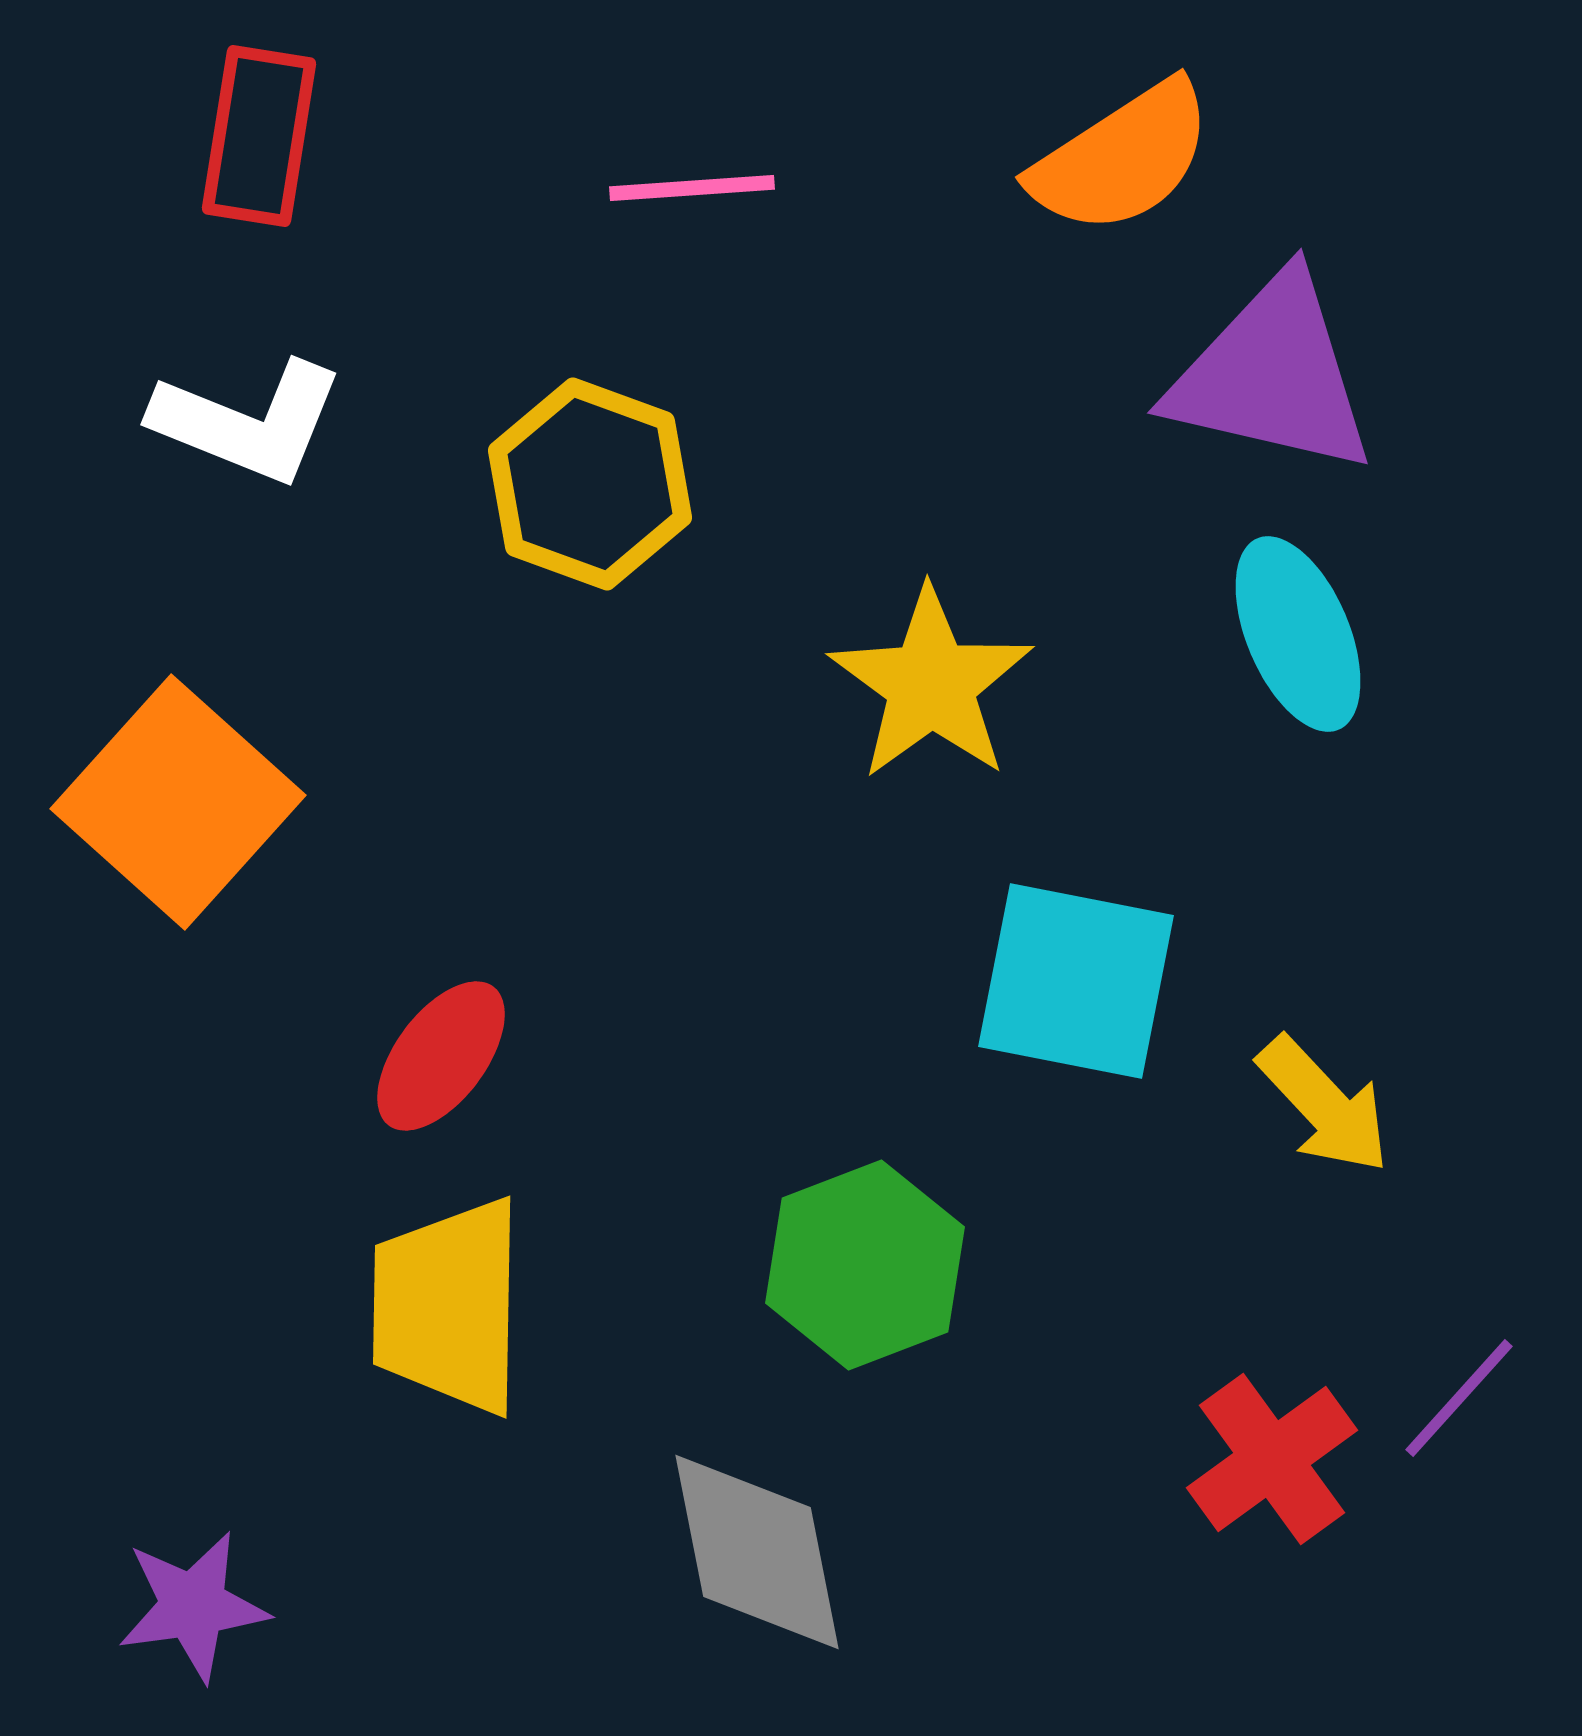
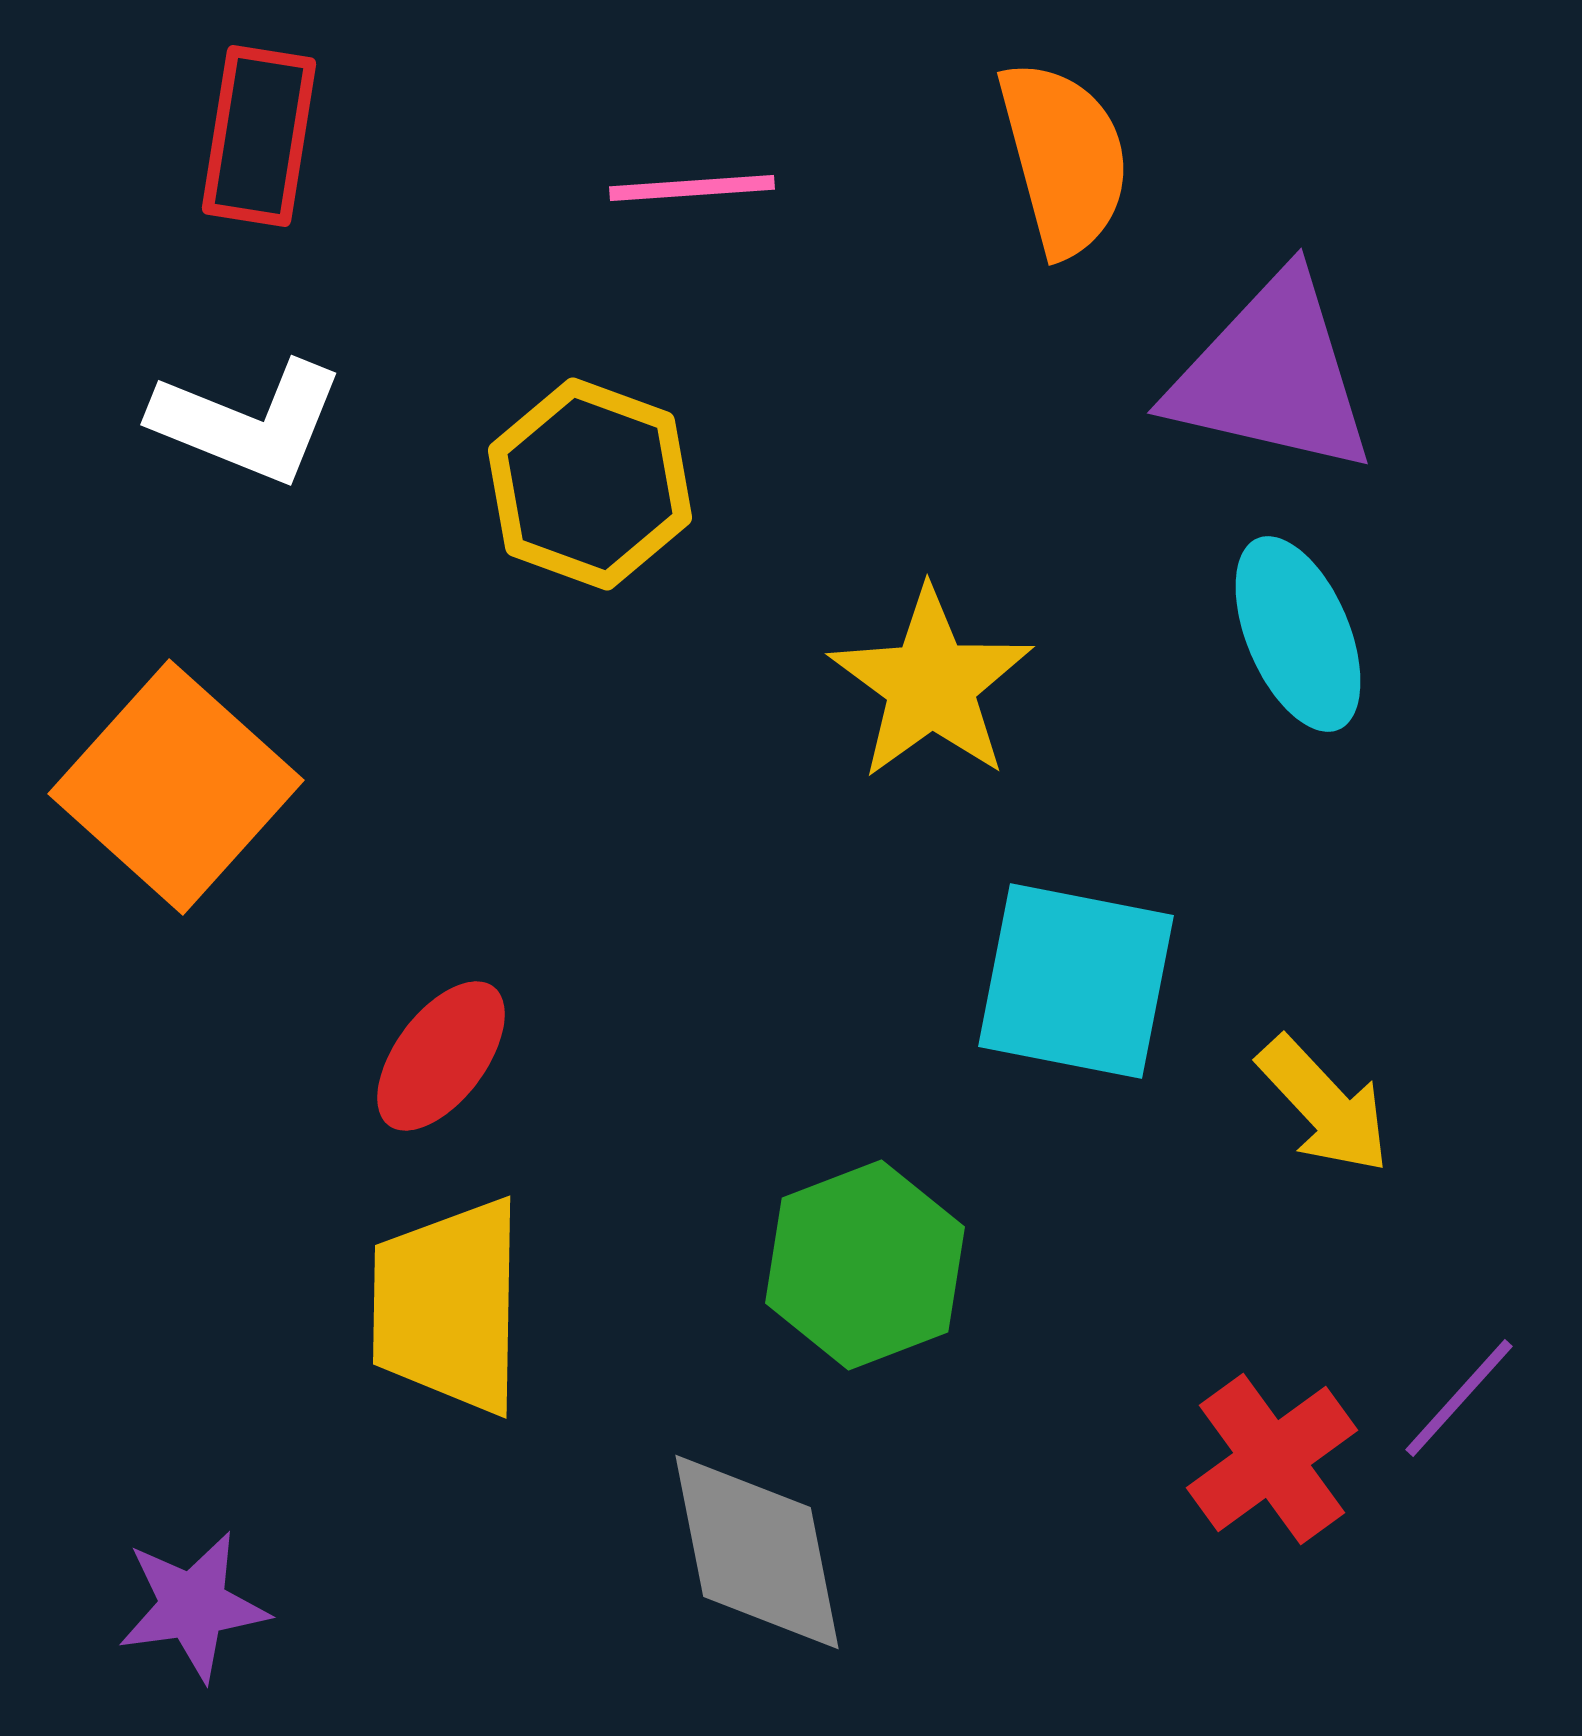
orange semicircle: moved 58 px left; rotated 72 degrees counterclockwise
orange square: moved 2 px left, 15 px up
